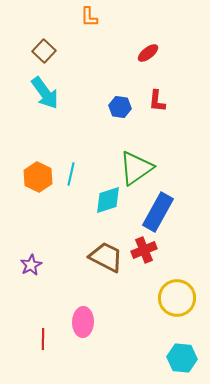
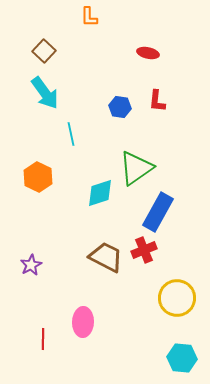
red ellipse: rotated 50 degrees clockwise
cyan line: moved 40 px up; rotated 25 degrees counterclockwise
cyan diamond: moved 8 px left, 7 px up
